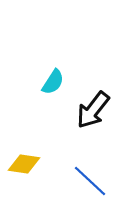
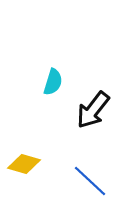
cyan semicircle: rotated 16 degrees counterclockwise
yellow diamond: rotated 8 degrees clockwise
